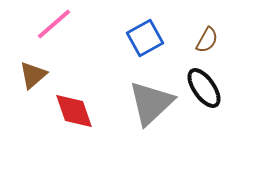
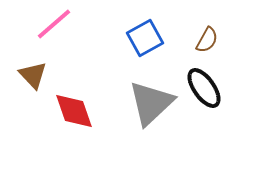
brown triangle: rotated 32 degrees counterclockwise
